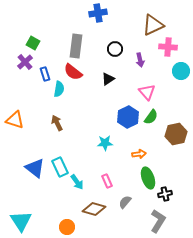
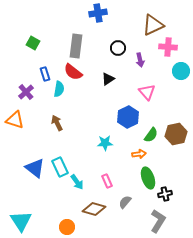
black circle: moved 3 px right, 1 px up
purple cross: moved 1 px right, 30 px down
green semicircle: moved 18 px down
